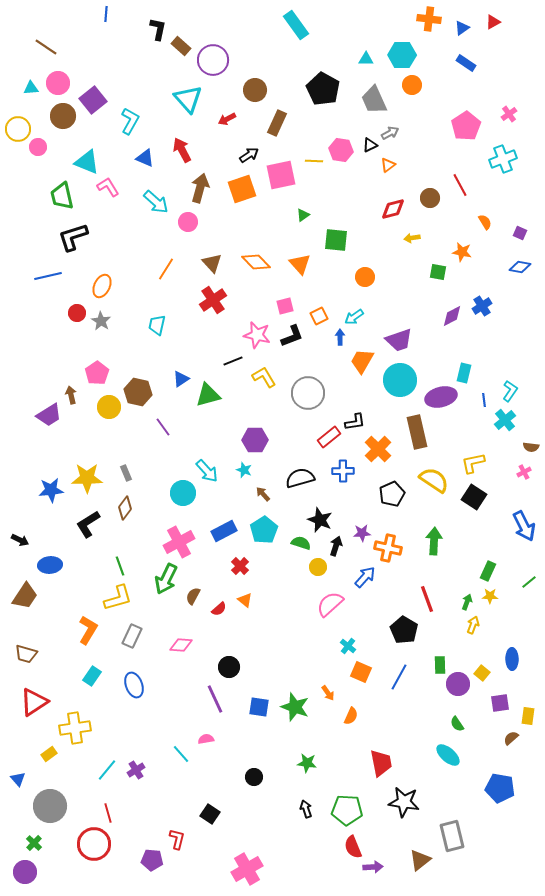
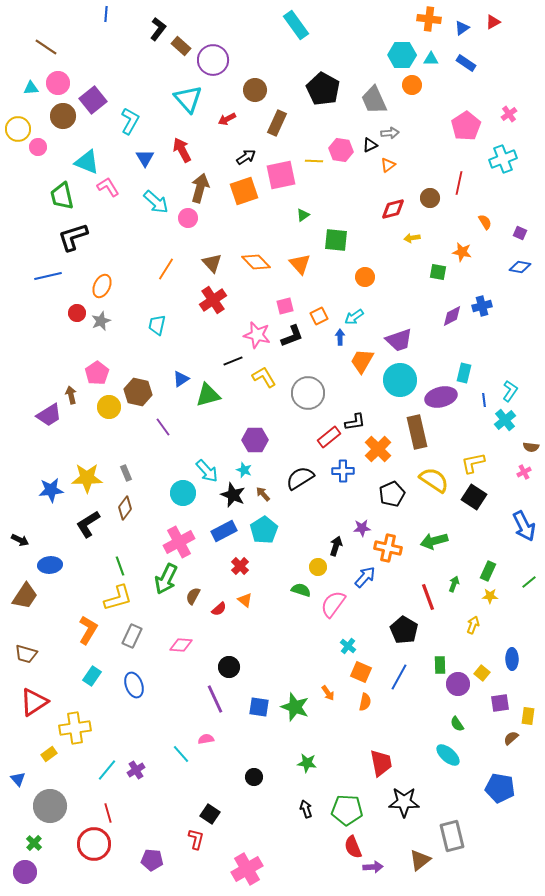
black L-shape at (158, 29): rotated 25 degrees clockwise
cyan triangle at (366, 59): moved 65 px right
gray arrow at (390, 133): rotated 24 degrees clockwise
black arrow at (249, 155): moved 3 px left, 2 px down
blue triangle at (145, 158): rotated 36 degrees clockwise
red line at (460, 185): moved 1 px left, 2 px up; rotated 40 degrees clockwise
orange square at (242, 189): moved 2 px right, 2 px down
pink circle at (188, 222): moved 4 px up
blue cross at (482, 306): rotated 18 degrees clockwise
gray star at (101, 321): rotated 18 degrees clockwise
black semicircle at (300, 478): rotated 16 degrees counterclockwise
black star at (320, 520): moved 87 px left, 25 px up
purple star at (362, 533): moved 5 px up
green arrow at (434, 541): rotated 108 degrees counterclockwise
green semicircle at (301, 543): moved 47 px down
red line at (427, 599): moved 1 px right, 2 px up
green arrow at (467, 602): moved 13 px left, 18 px up
pink semicircle at (330, 604): moved 3 px right; rotated 12 degrees counterclockwise
orange semicircle at (351, 716): moved 14 px right, 14 px up; rotated 12 degrees counterclockwise
black star at (404, 802): rotated 8 degrees counterclockwise
red L-shape at (177, 839): moved 19 px right
